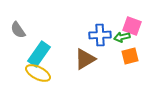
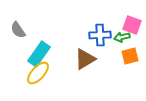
pink square: moved 1 px up
yellow ellipse: rotated 75 degrees counterclockwise
